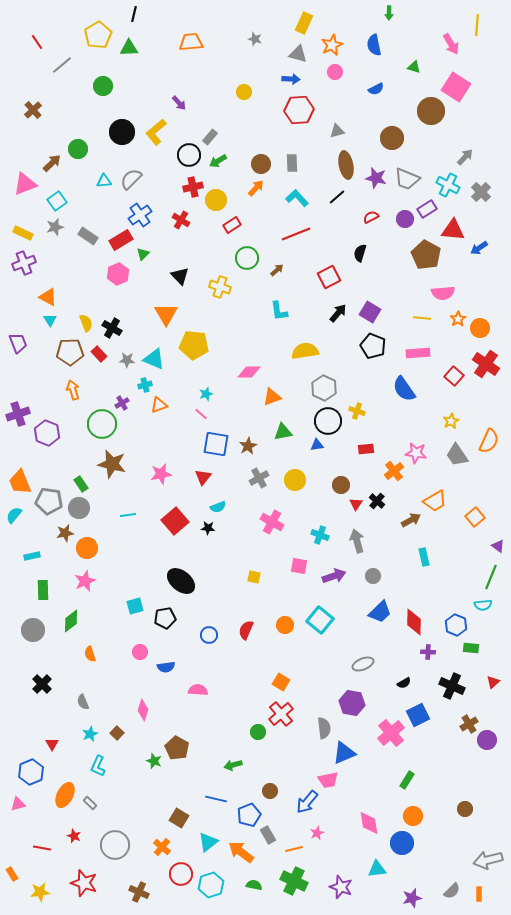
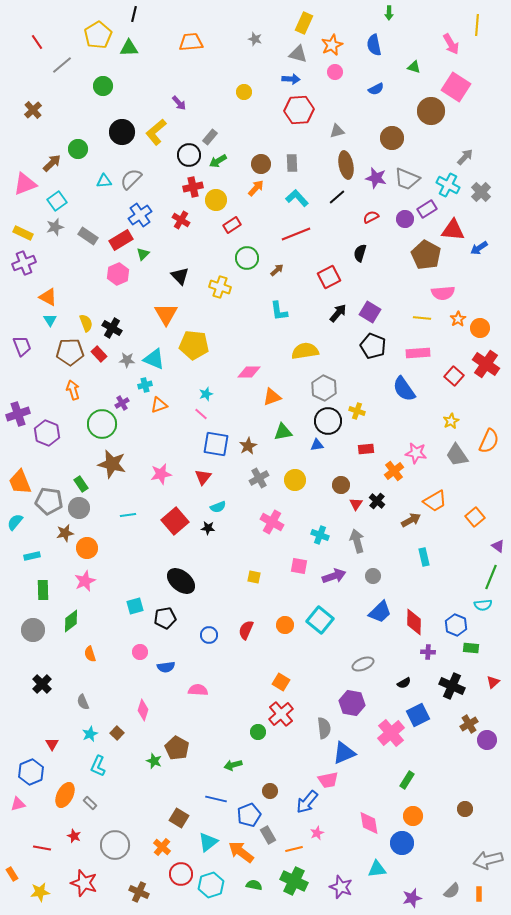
purple trapezoid at (18, 343): moved 4 px right, 3 px down
cyan semicircle at (14, 515): moved 1 px right, 7 px down
